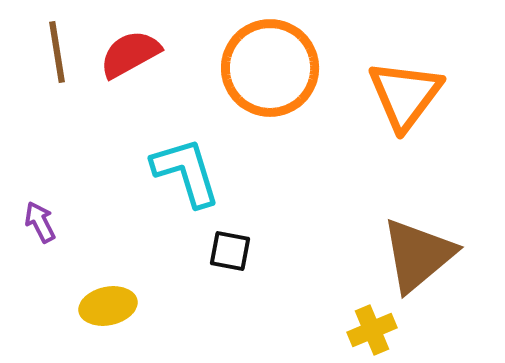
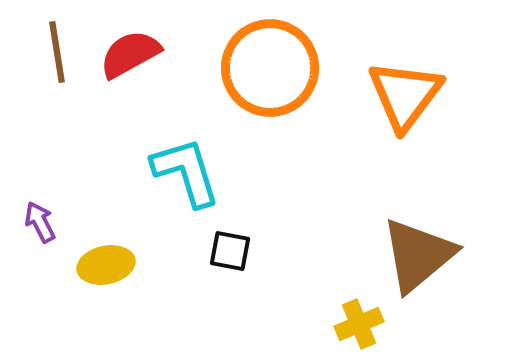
yellow ellipse: moved 2 px left, 41 px up
yellow cross: moved 13 px left, 6 px up
